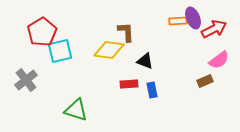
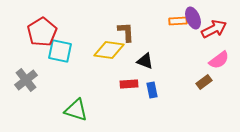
cyan square: rotated 25 degrees clockwise
brown rectangle: moved 1 px left, 1 px down; rotated 14 degrees counterclockwise
